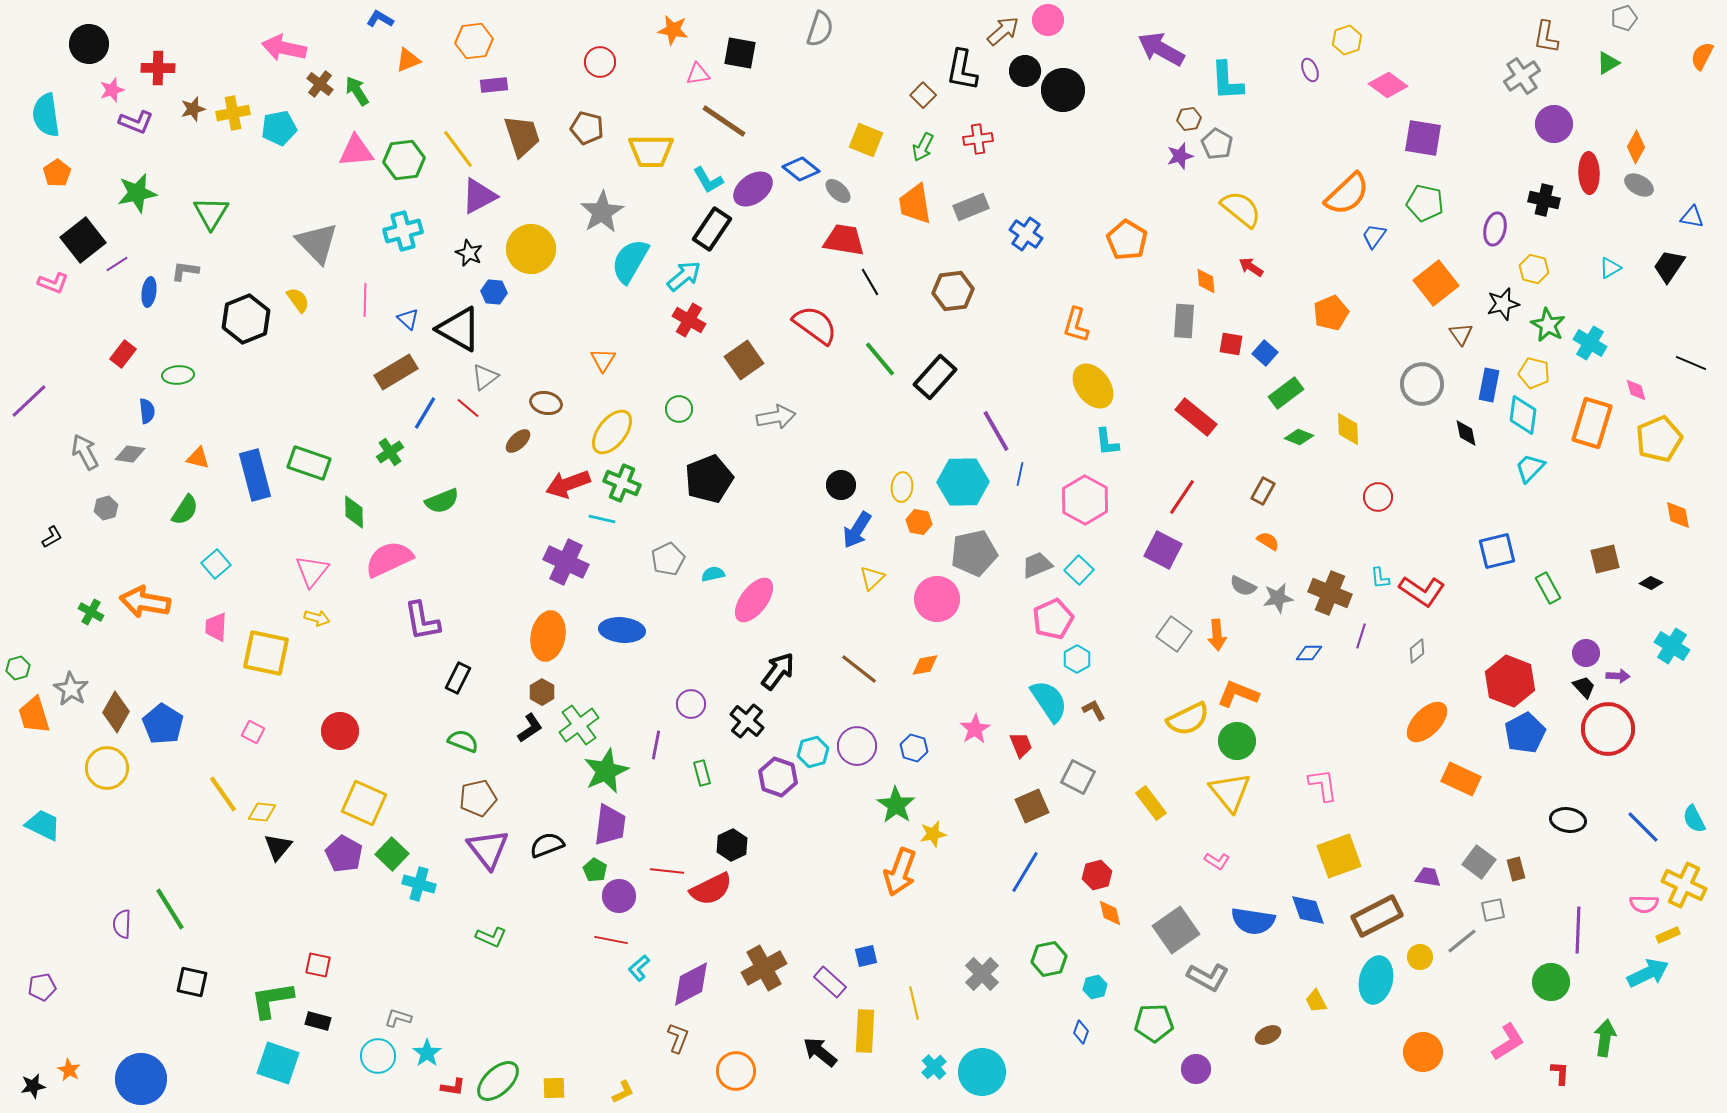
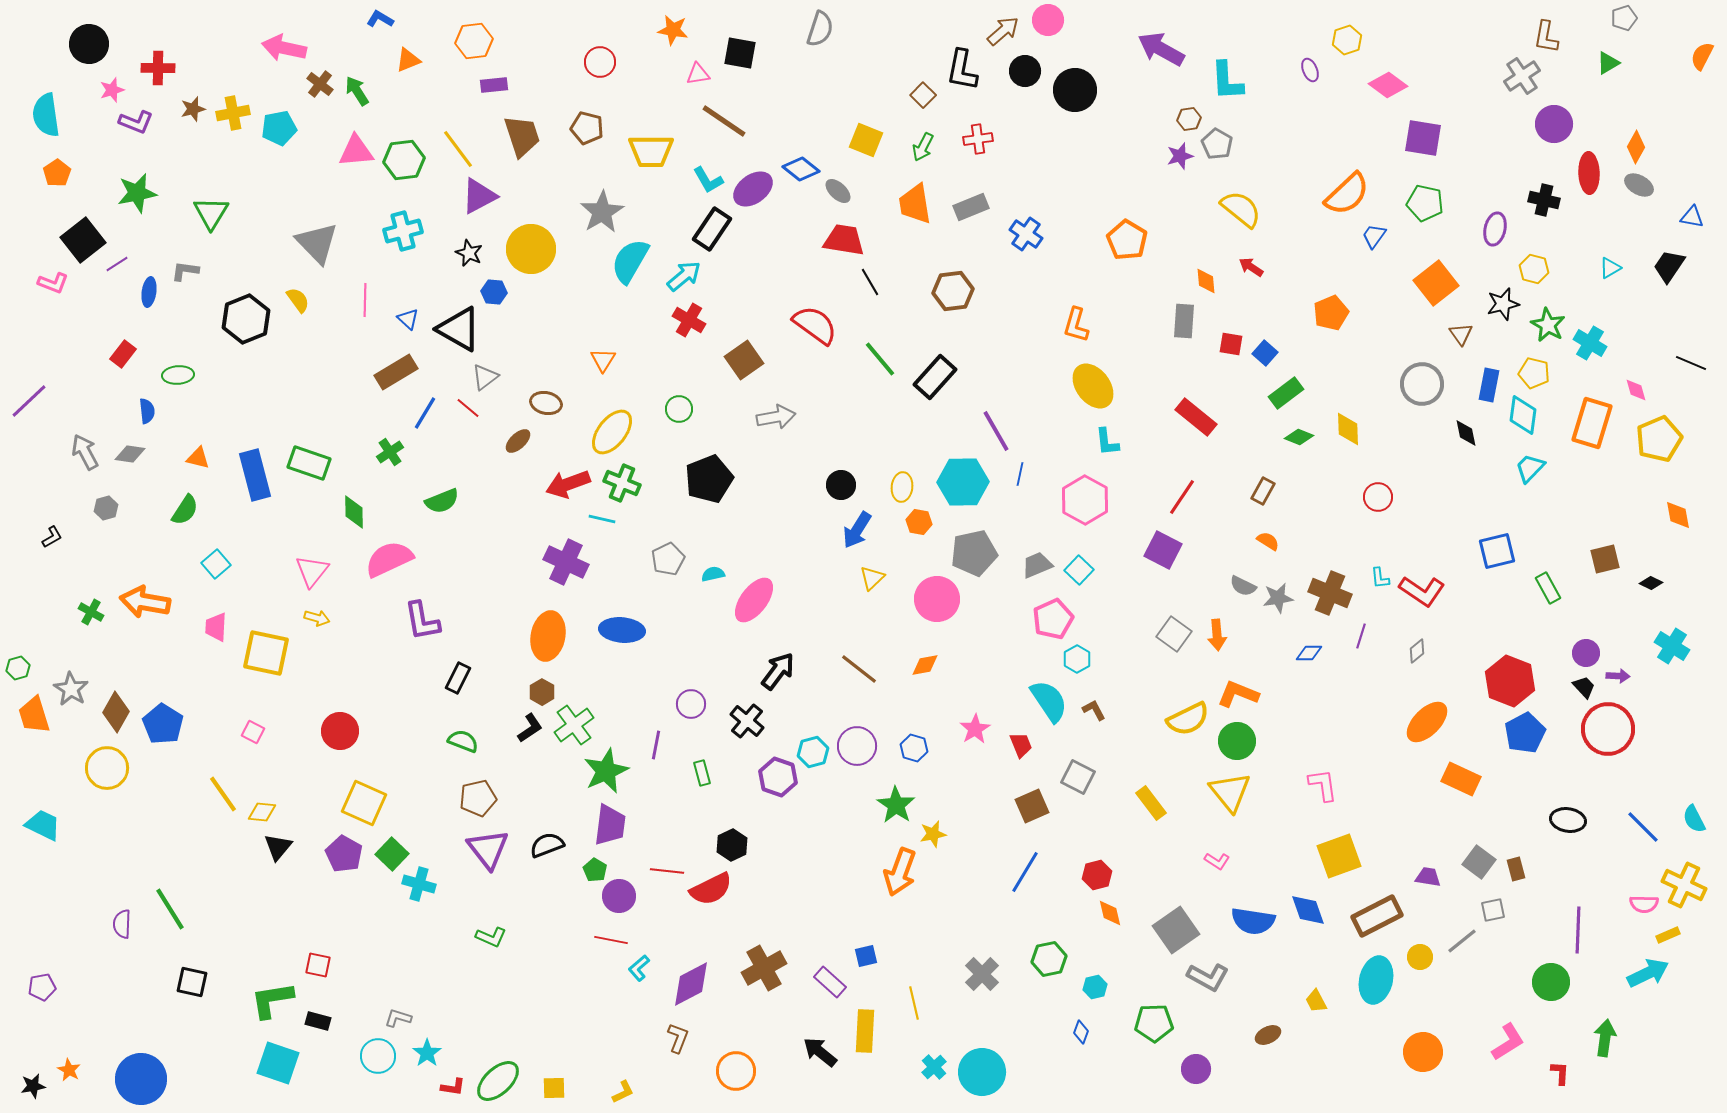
black circle at (1063, 90): moved 12 px right
green cross at (579, 725): moved 5 px left
